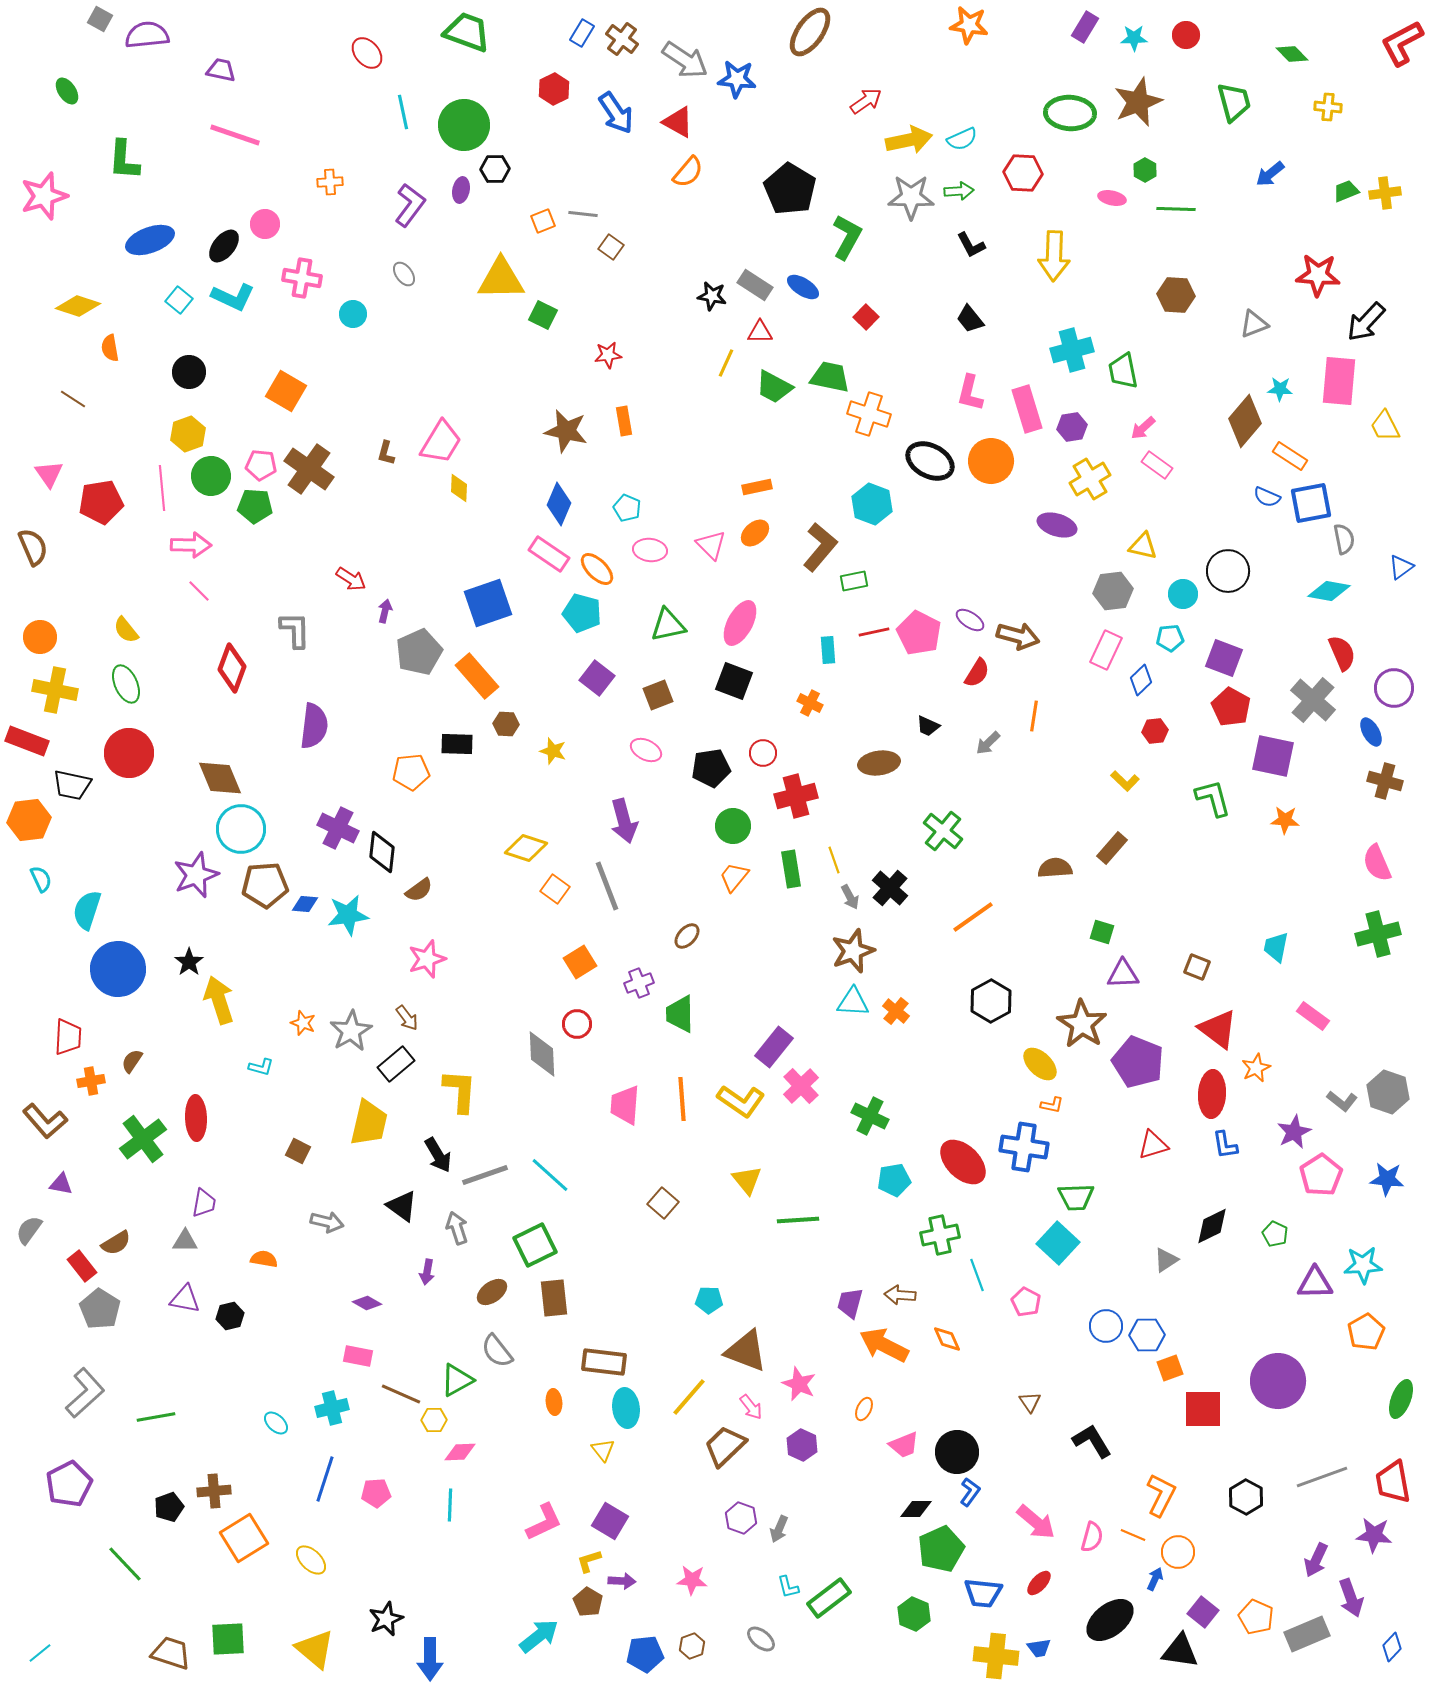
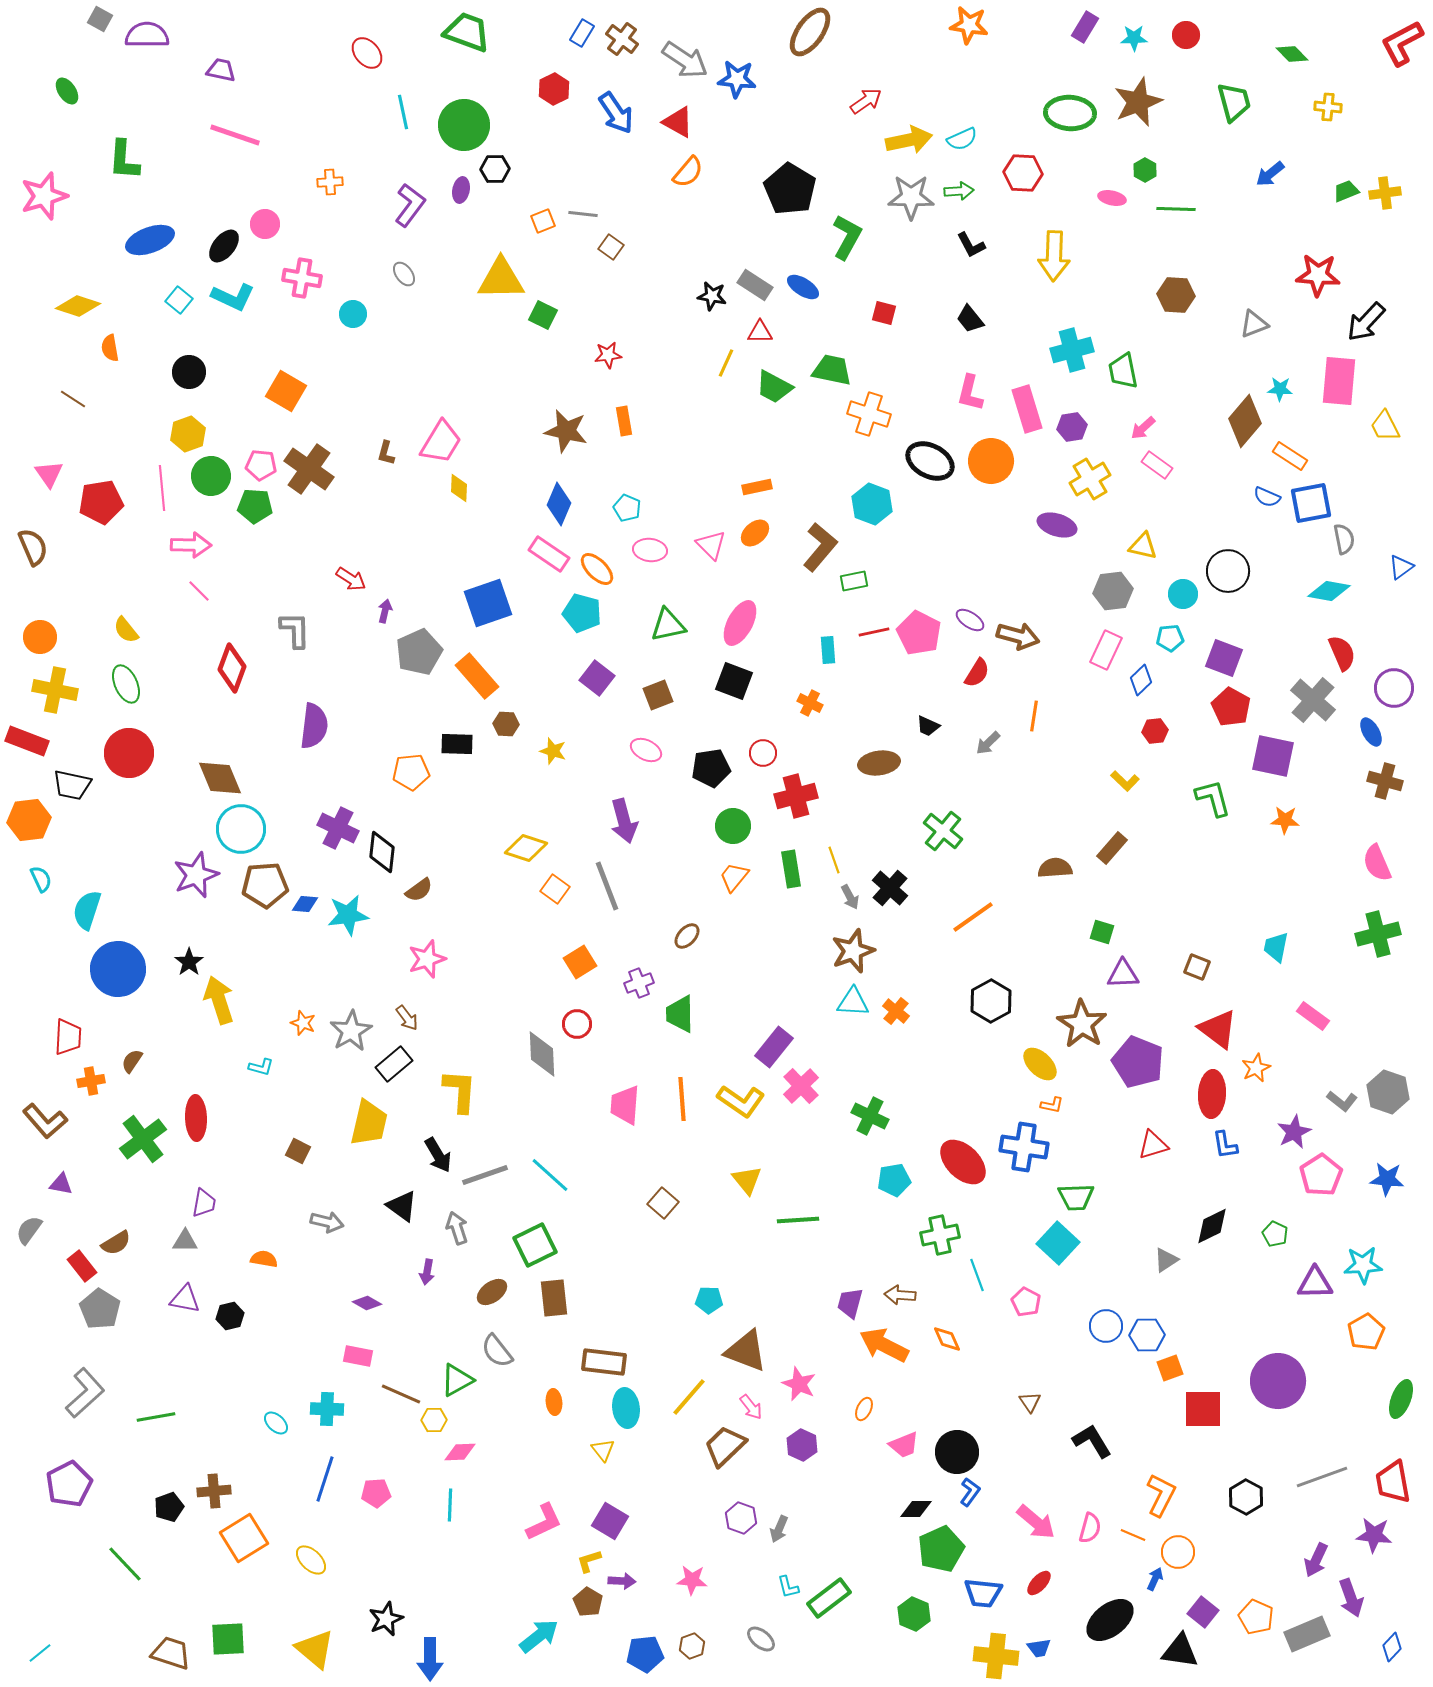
purple semicircle at (147, 35): rotated 6 degrees clockwise
red square at (866, 317): moved 18 px right, 4 px up; rotated 30 degrees counterclockwise
green trapezoid at (830, 377): moved 2 px right, 7 px up
black rectangle at (396, 1064): moved 2 px left
cyan cross at (332, 1408): moved 5 px left, 1 px down; rotated 16 degrees clockwise
pink semicircle at (1092, 1537): moved 2 px left, 9 px up
